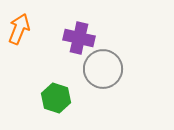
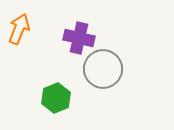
green hexagon: rotated 20 degrees clockwise
